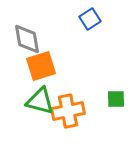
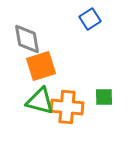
green square: moved 12 px left, 2 px up
orange cross: moved 1 px left, 4 px up; rotated 16 degrees clockwise
